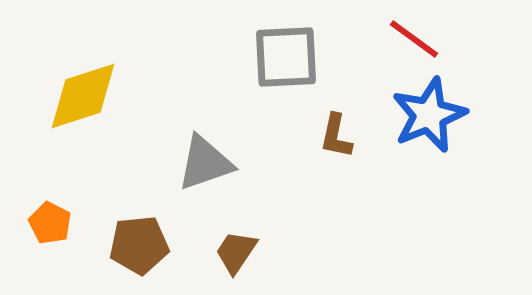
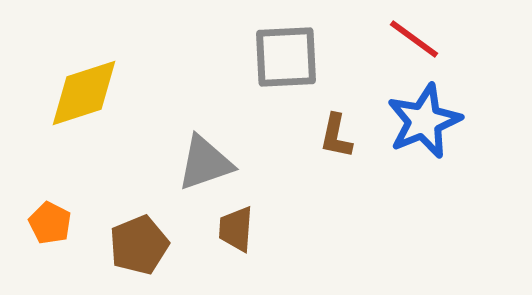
yellow diamond: moved 1 px right, 3 px up
blue star: moved 5 px left, 6 px down
brown pentagon: rotated 16 degrees counterclockwise
brown trapezoid: moved 23 px up; rotated 30 degrees counterclockwise
